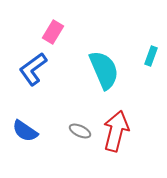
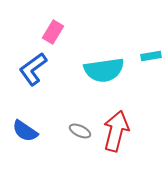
cyan rectangle: rotated 60 degrees clockwise
cyan semicircle: rotated 105 degrees clockwise
